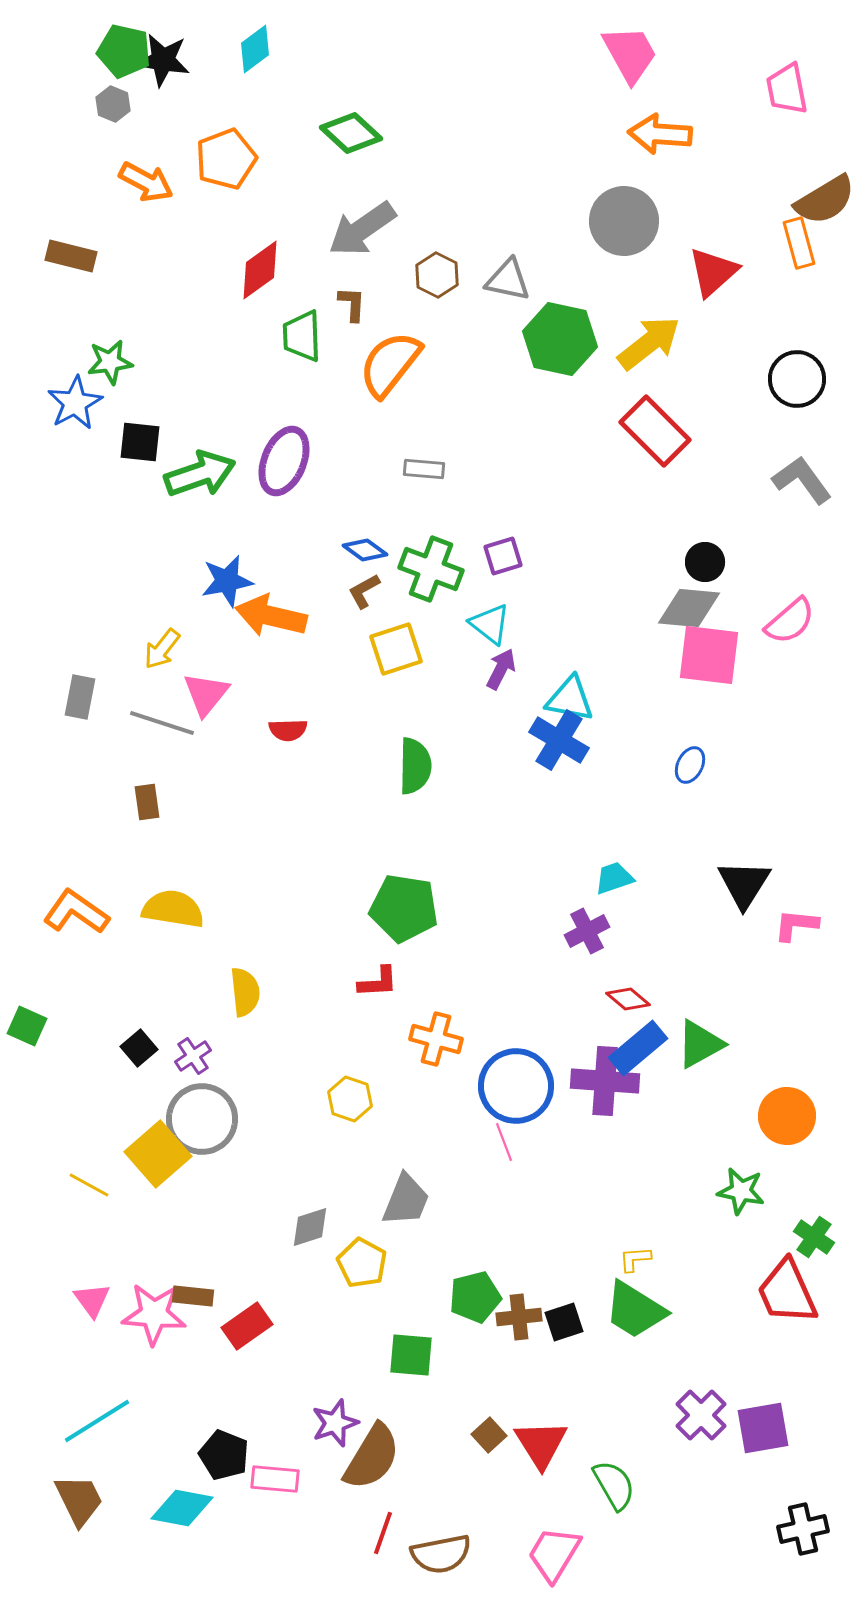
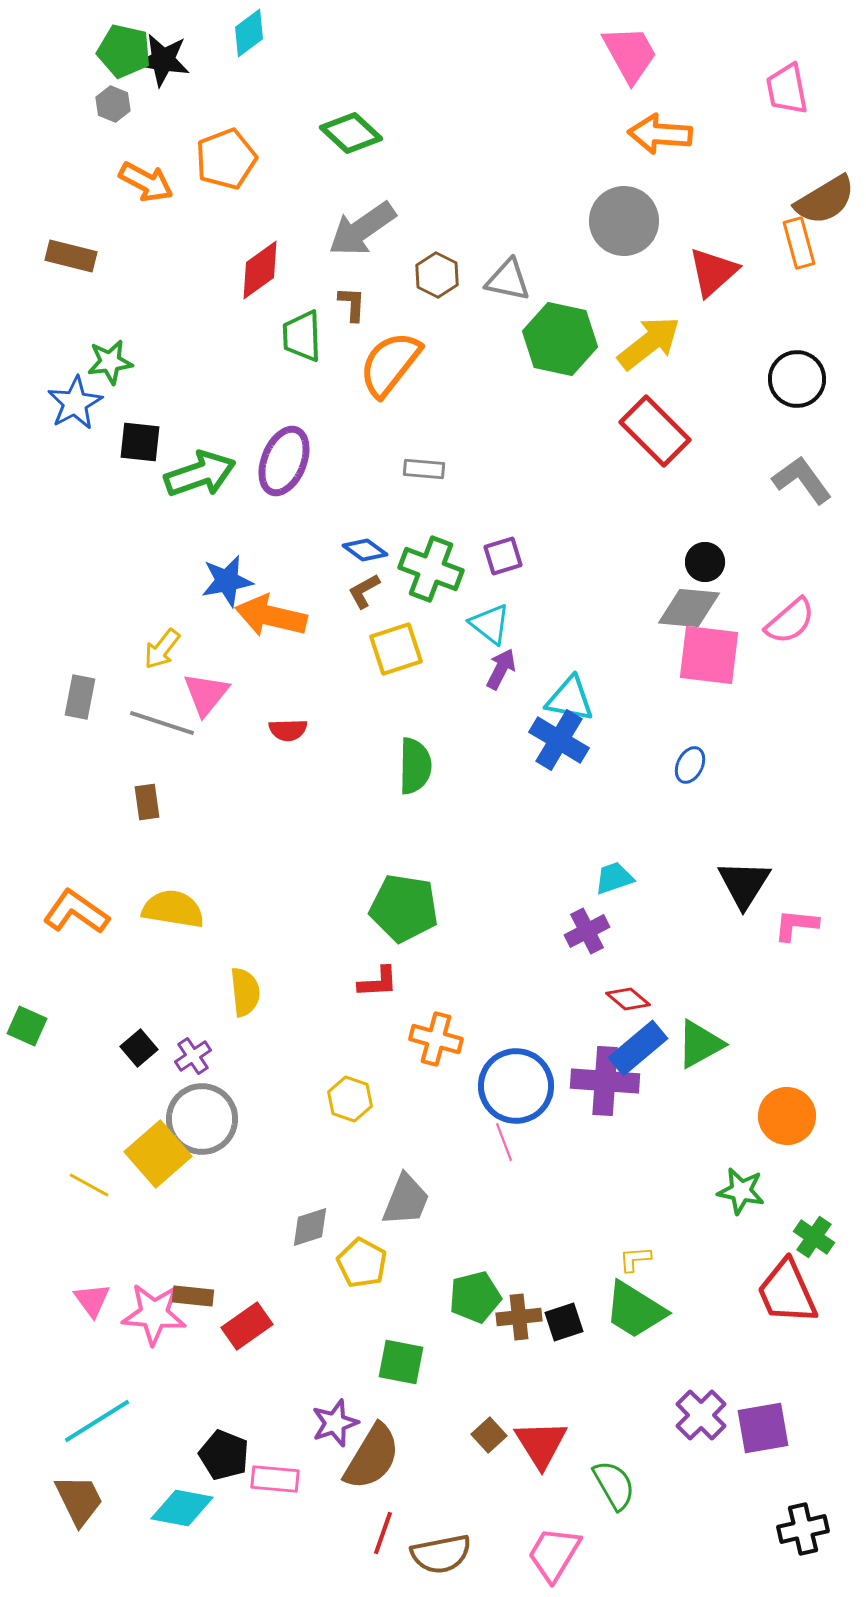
cyan diamond at (255, 49): moved 6 px left, 16 px up
green square at (411, 1355): moved 10 px left, 7 px down; rotated 6 degrees clockwise
